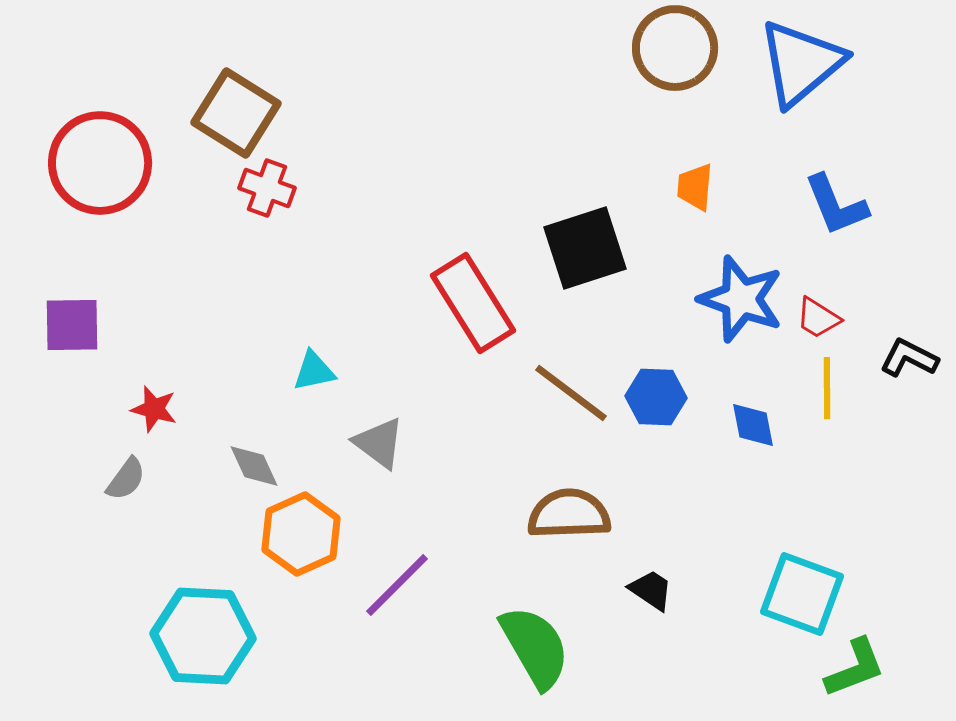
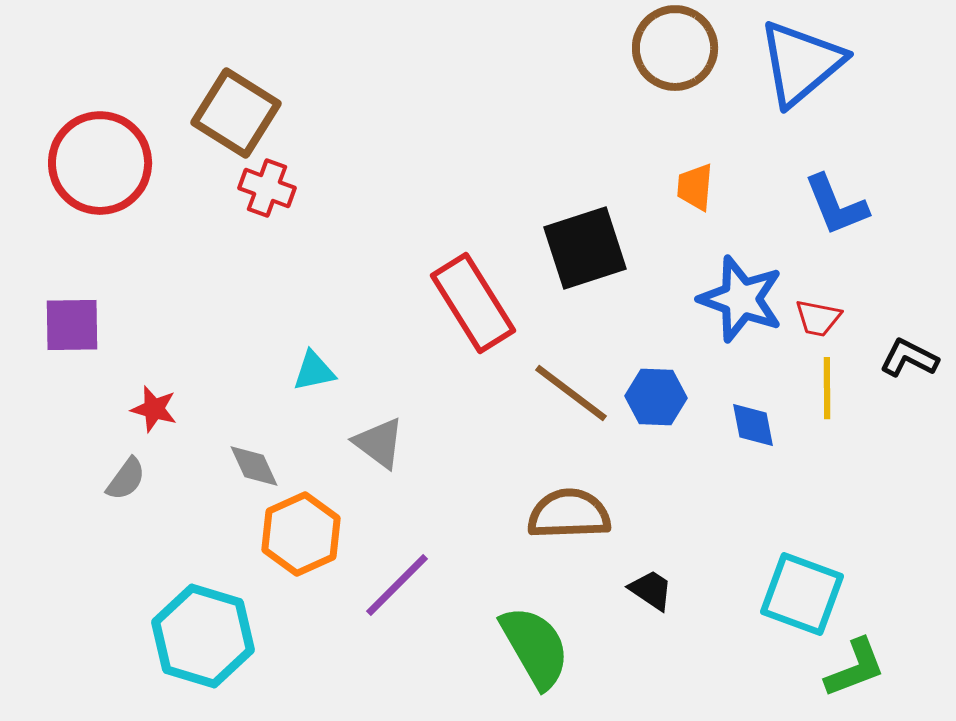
red trapezoid: rotated 21 degrees counterclockwise
cyan hexagon: rotated 14 degrees clockwise
